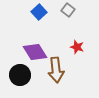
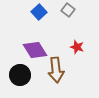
purple diamond: moved 2 px up
